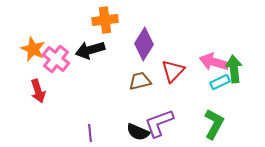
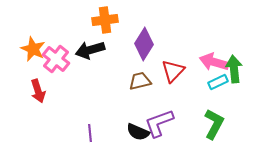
cyan rectangle: moved 2 px left
